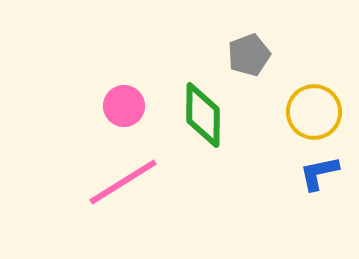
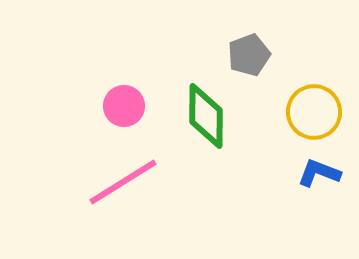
green diamond: moved 3 px right, 1 px down
blue L-shape: rotated 33 degrees clockwise
